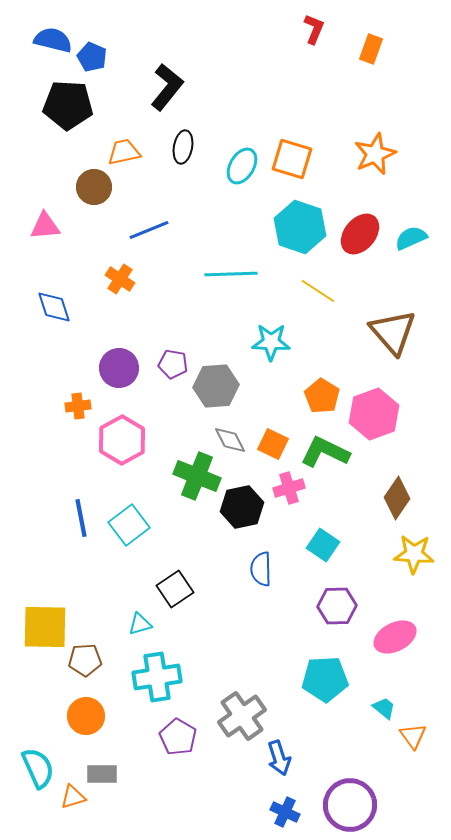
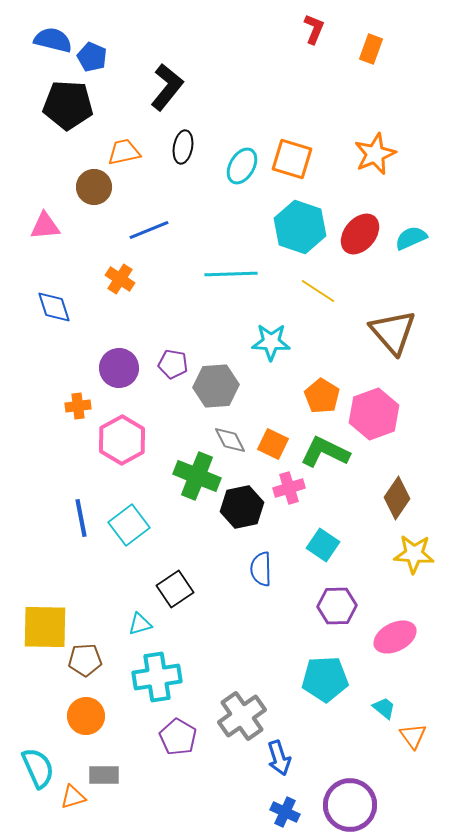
gray rectangle at (102, 774): moved 2 px right, 1 px down
